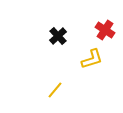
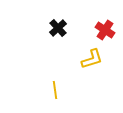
black cross: moved 8 px up
yellow line: rotated 48 degrees counterclockwise
